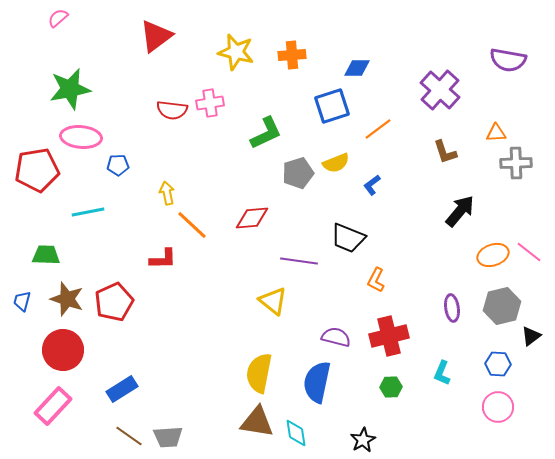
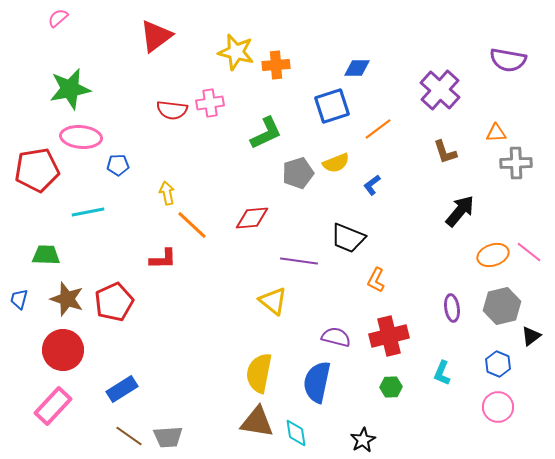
orange cross at (292, 55): moved 16 px left, 10 px down
blue trapezoid at (22, 301): moved 3 px left, 2 px up
blue hexagon at (498, 364): rotated 20 degrees clockwise
